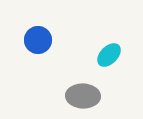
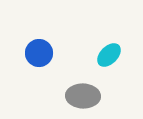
blue circle: moved 1 px right, 13 px down
